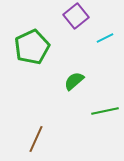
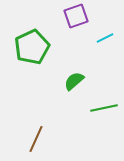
purple square: rotated 20 degrees clockwise
green line: moved 1 px left, 3 px up
